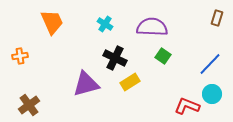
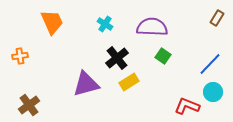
brown rectangle: rotated 14 degrees clockwise
black cross: moved 2 px right; rotated 25 degrees clockwise
yellow rectangle: moved 1 px left
cyan circle: moved 1 px right, 2 px up
